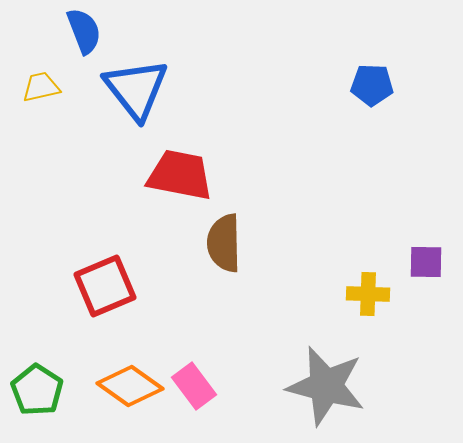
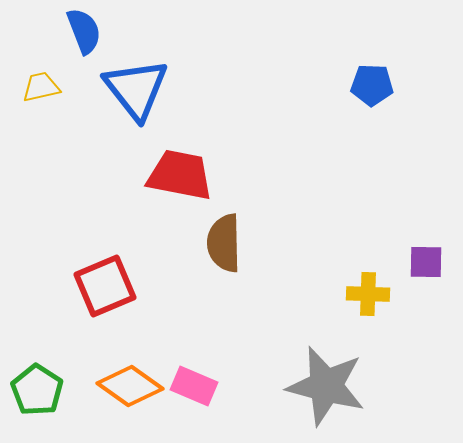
pink rectangle: rotated 30 degrees counterclockwise
